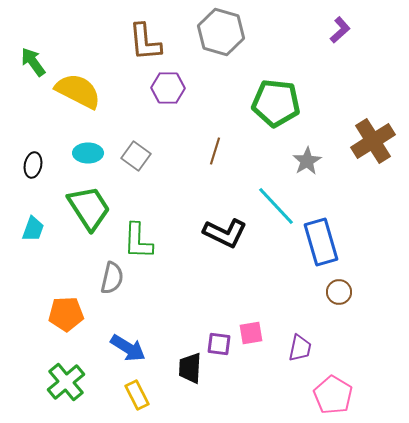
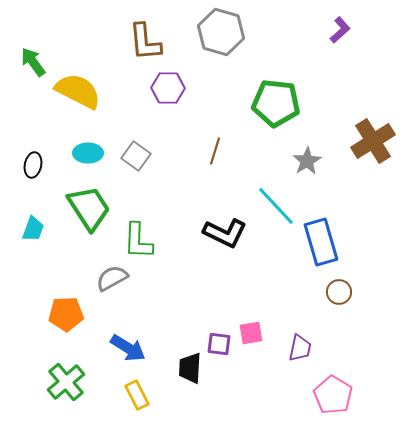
gray semicircle: rotated 132 degrees counterclockwise
